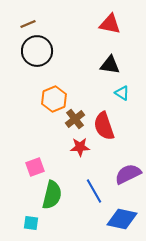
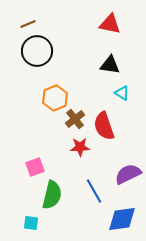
orange hexagon: moved 1 px right, 1 px up
blue diamond: rotated 20 degrees counterclockwise
